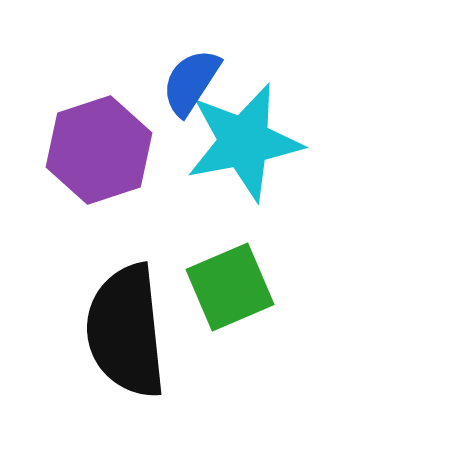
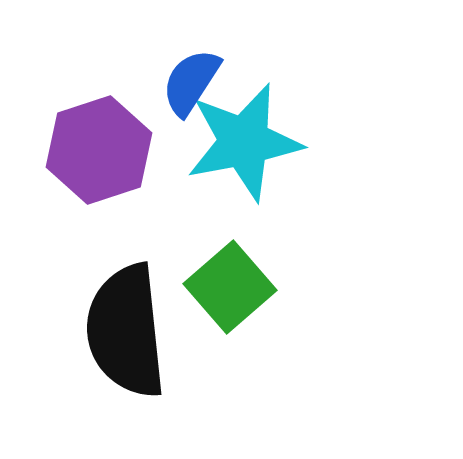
green square: rotated 18 degrees counterclockwise
